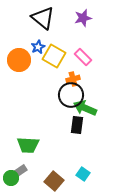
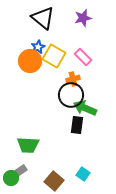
orange circle: moved 11 px right, 1 px down
